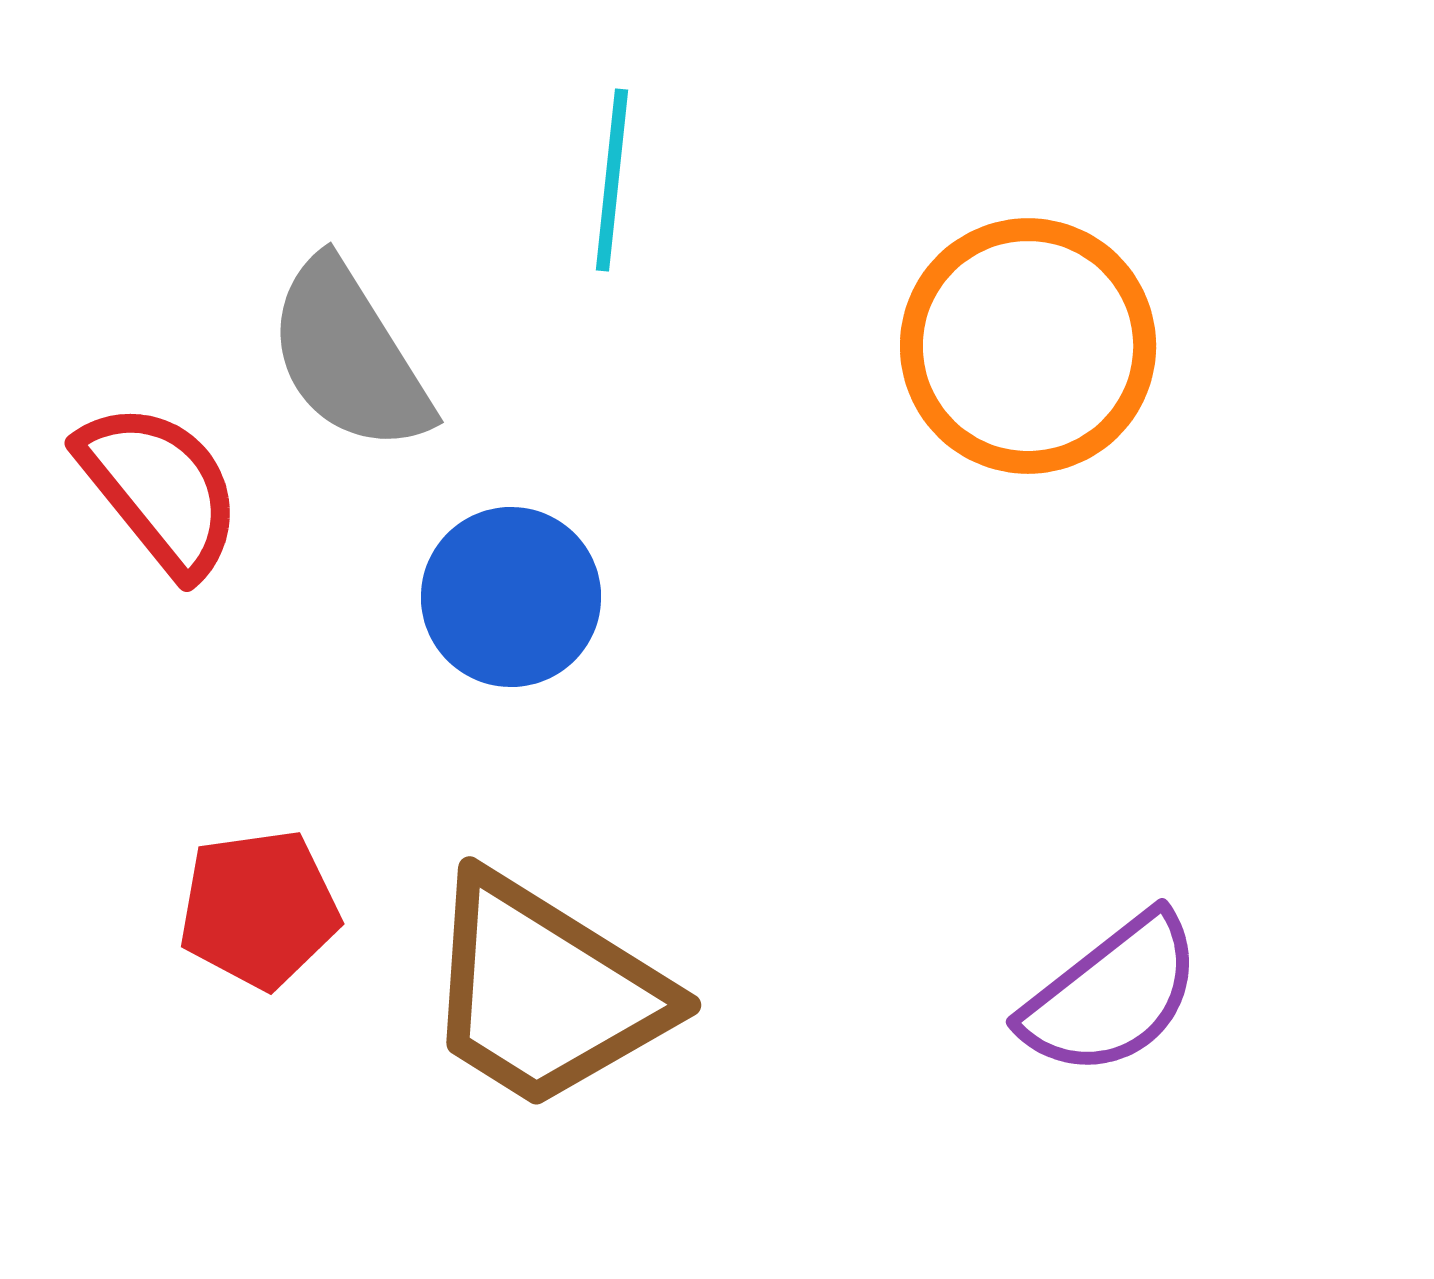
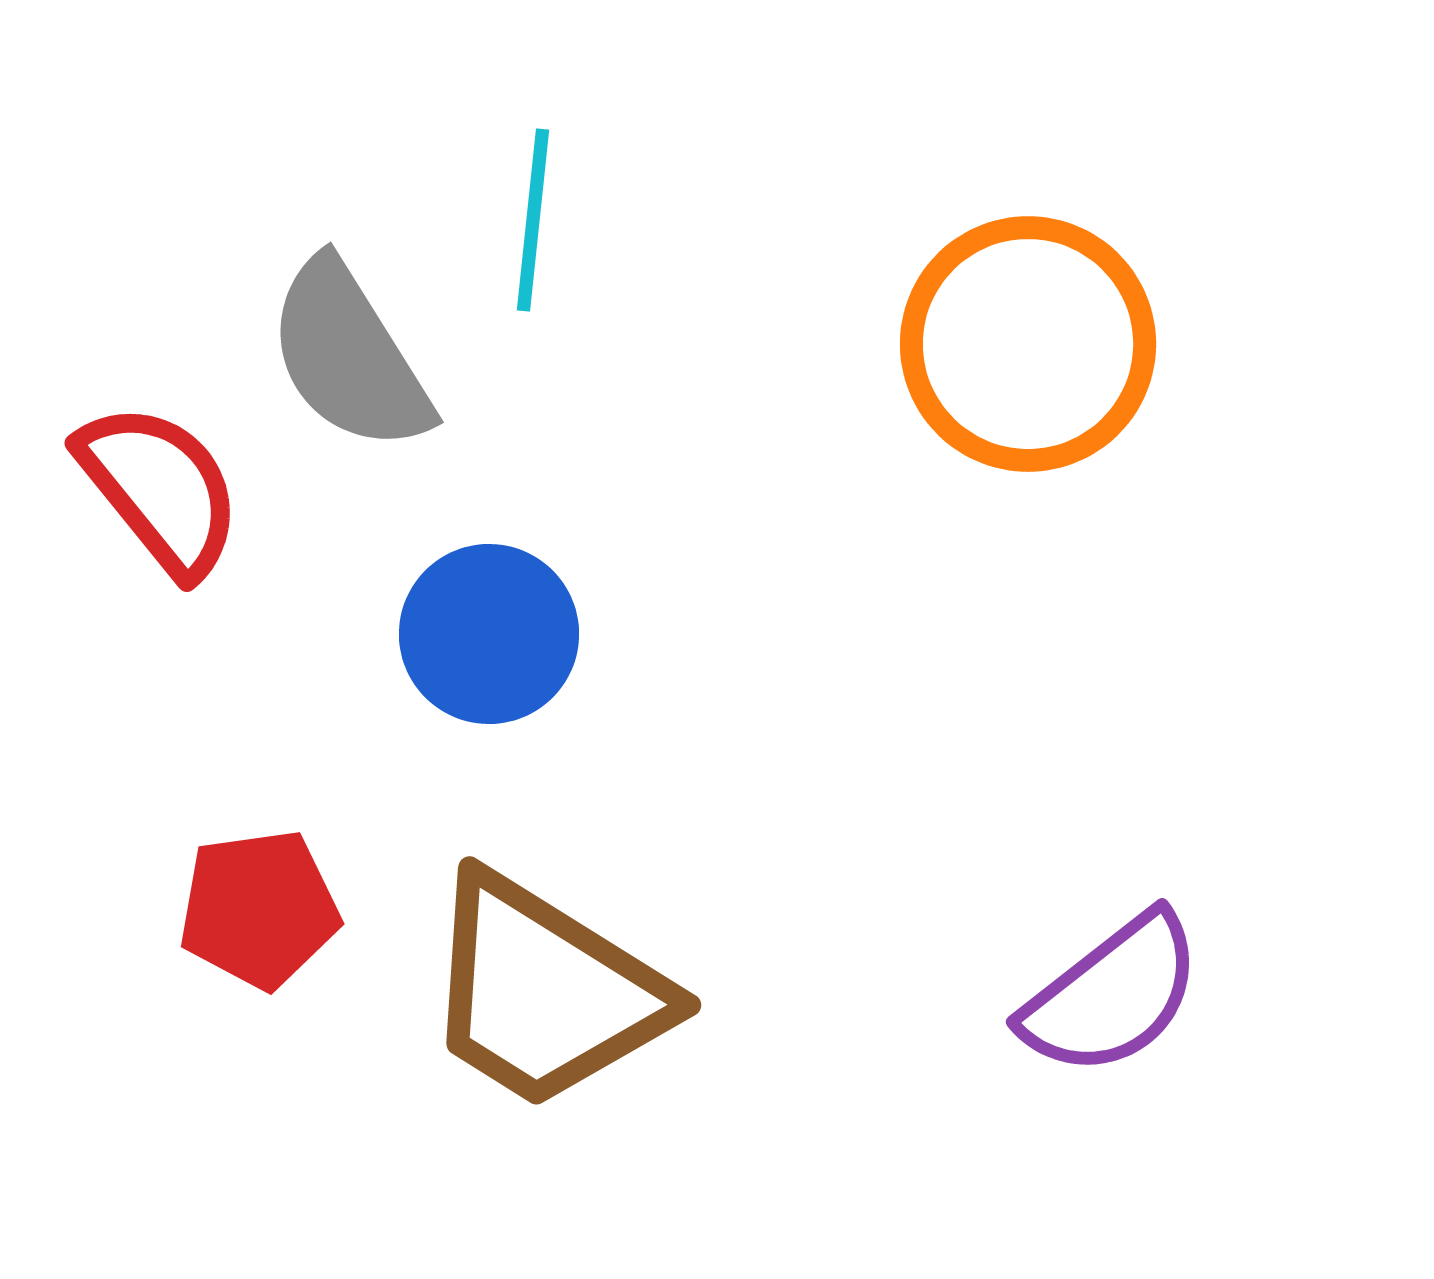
cyan line: moved 79 px left, 40 px down
orange circle: moved 2 px up
blue circle: moved 22 px left, 37 px down
